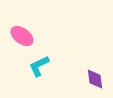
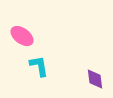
cyan L-shape: rotated 105 degrees clockwise
